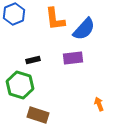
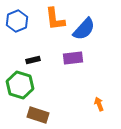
blue hexagon: moved 3 px right, 7 px down
